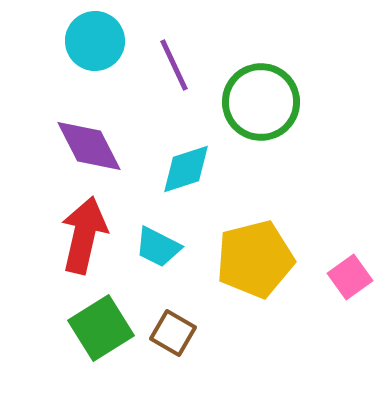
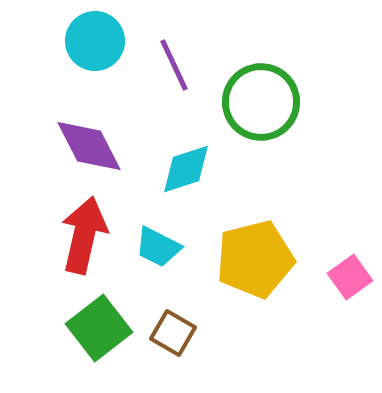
green square: moved 2 px left; rotated 6 degrees counterclockwise
